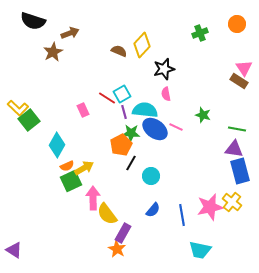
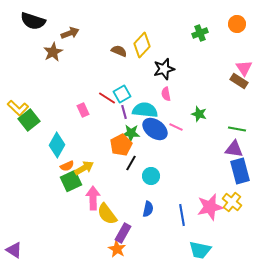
green star at (203, 115): moved 4 px left, 1 px up
blue semicircle at (153, 210): moved 5 px left, 1 px up; rotated 28 degrees counterclockwise
